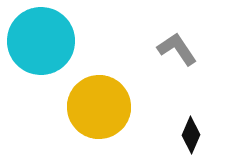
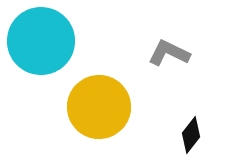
gray L-shape: moved 8 px left, 4 px down; rotated 30 degrees counterclockwise
black diamond: rotated 15 degrees clockwise
